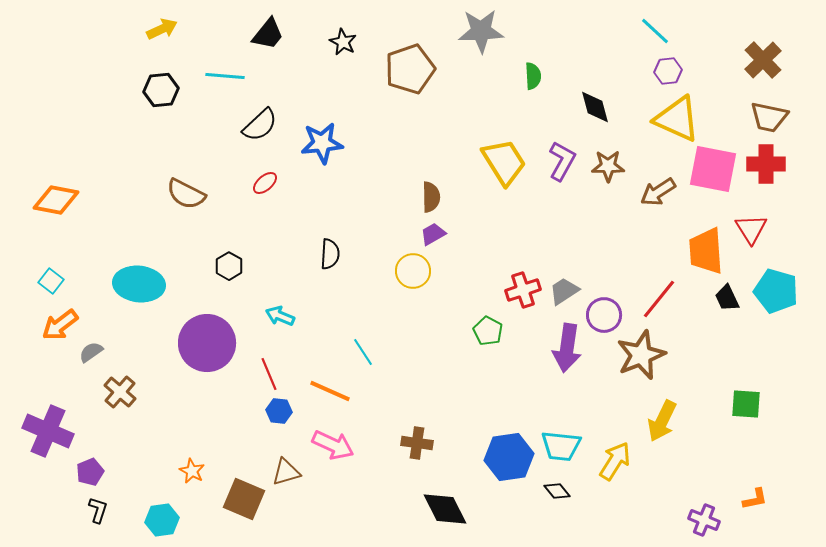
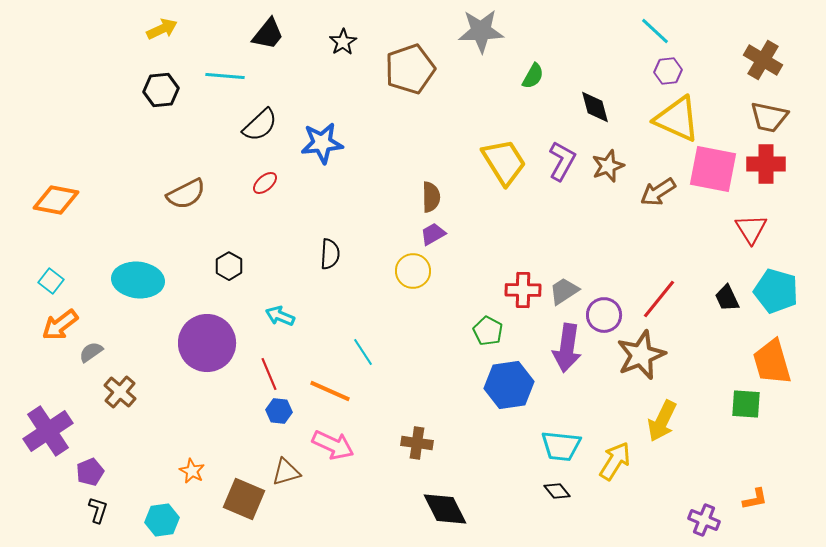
black star at (343, 42): rotated 12 degrees clockwise
brown cross at (763, 60): rotated 15 degrees counterclockwise
green semicircle at (533, 76): rotated 32 degrees clockwise
brown star at (608, 166): rotated 20 degrees counterclockwise
brown semicircle at (186, 194): rotated 54 degrees counterclockwise
orange trapezoid at (706, 251): moved 66 px right, 111 px down; rotated 12 degrees counterclockwise
cyan ellipse at (139, 284): moved 1 px left, 4 px up
red cross at (523, 290): rotated 20 degrees clockwise
purple cross at (48, 431): rotated 33 degrees clockwise
blue hexagon at (509, 457): moved 72 px up
